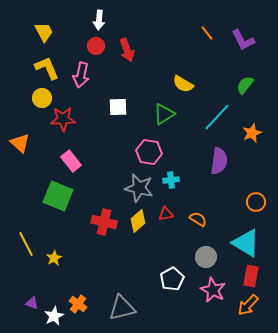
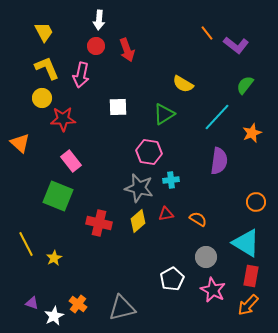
purple L-shape: moved 7 px left, 5 px down; rotated 25 degrees counterclockwise
red cross: moved 5 px left, 1 px down
